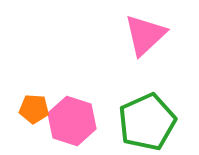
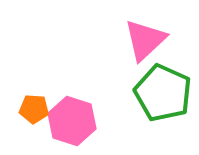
pink triangle: moved 5 px down
green pentagon: moved 16 px right, 29 px up; rotated 24 degrees counterclockwise
